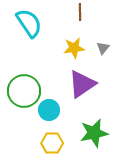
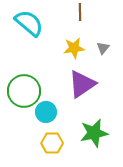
cyan semicircle: rotated 16 degrees counterclockwise
cyan circle: moved 3 px left, 2 px down
